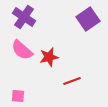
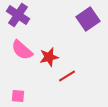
purple cross: moved 6 px left, 2 px up
red line: moved 5 px left, 5 px up; rotated 12 degrees counterclockwise
